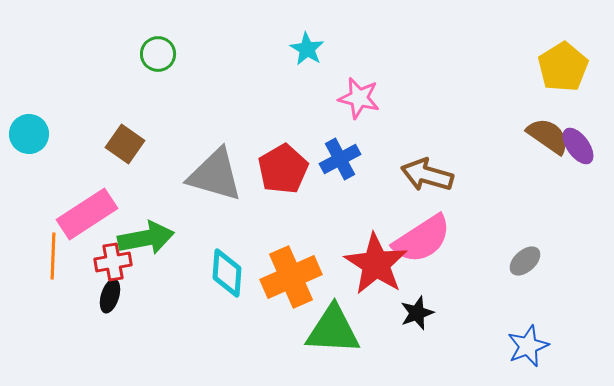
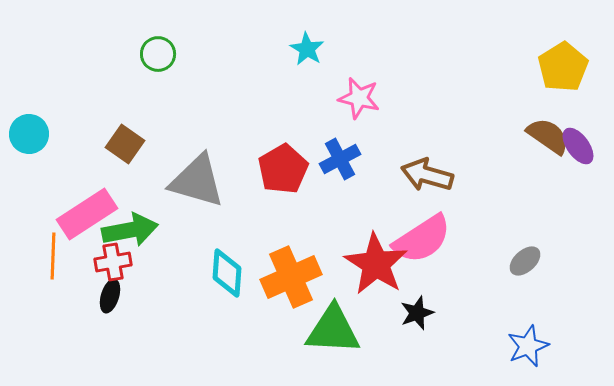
gray triangle: moved 18 px left, 6 px down
green arrow: moved 16 px left, 8 px up
